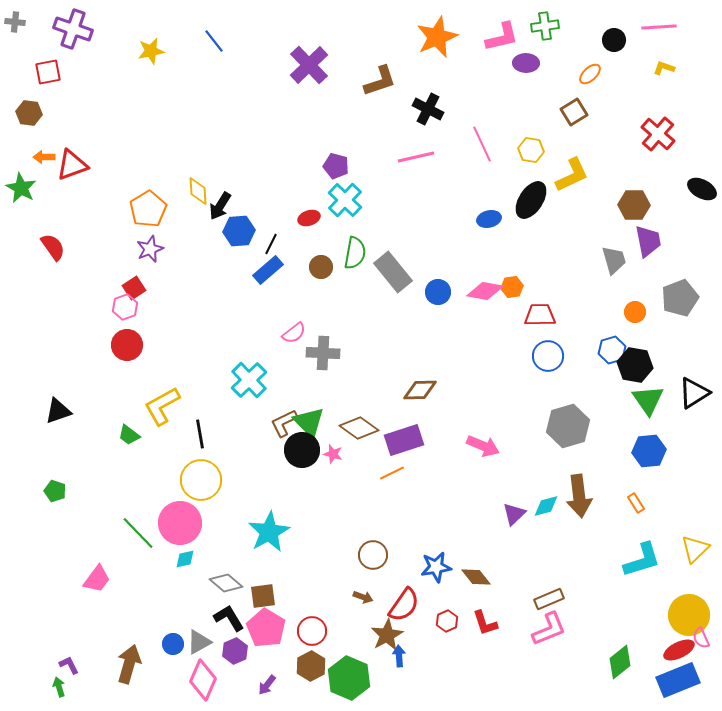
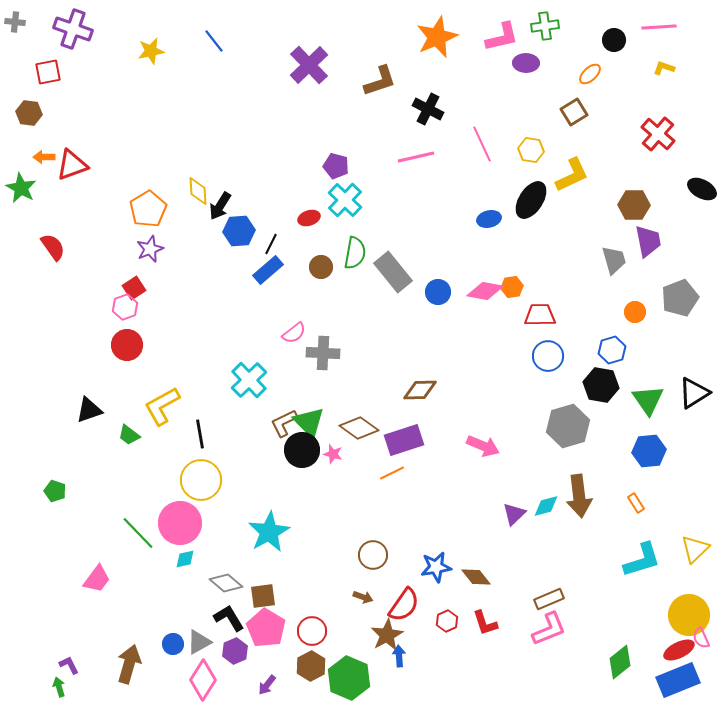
black hexagon at (635, 365): moved 34 px left, 20 px down
black triangle at (58, 411): moved 31 px right, 1 px up
pink diamond at (203, 680): rotated 9 degrees clockwise
